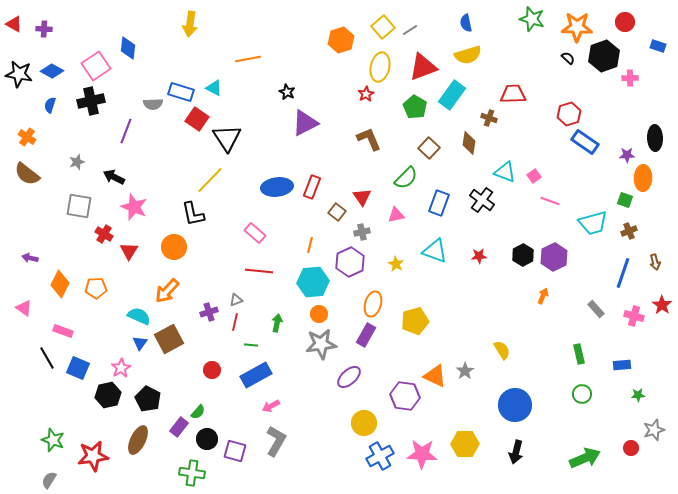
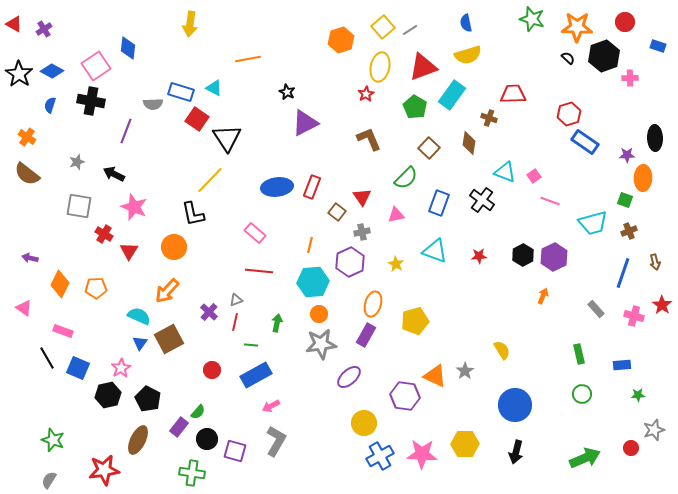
purple cross at (44, 29): rotated 35 degrees counterclockwise
black star at (19, 74): rotated 24 degrees clockwise
black cross at (91, 101): rotated 24 degrees clockwise
black arrow at (114, 177): moved 3 px up
purple cross at (209, 312): rotated 30 degrees counterclockwise
red star at (93, 456): moved 11 px right, 14 px down
